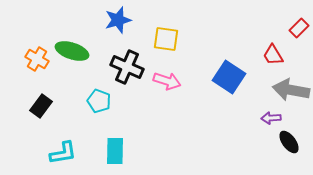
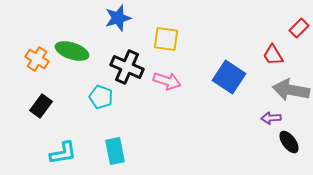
blue star: moved 2 px up
cyan pentagon: moved 2 px right, 4 px up
cyan rectangle: rotated 12 degrees counterclockwise
